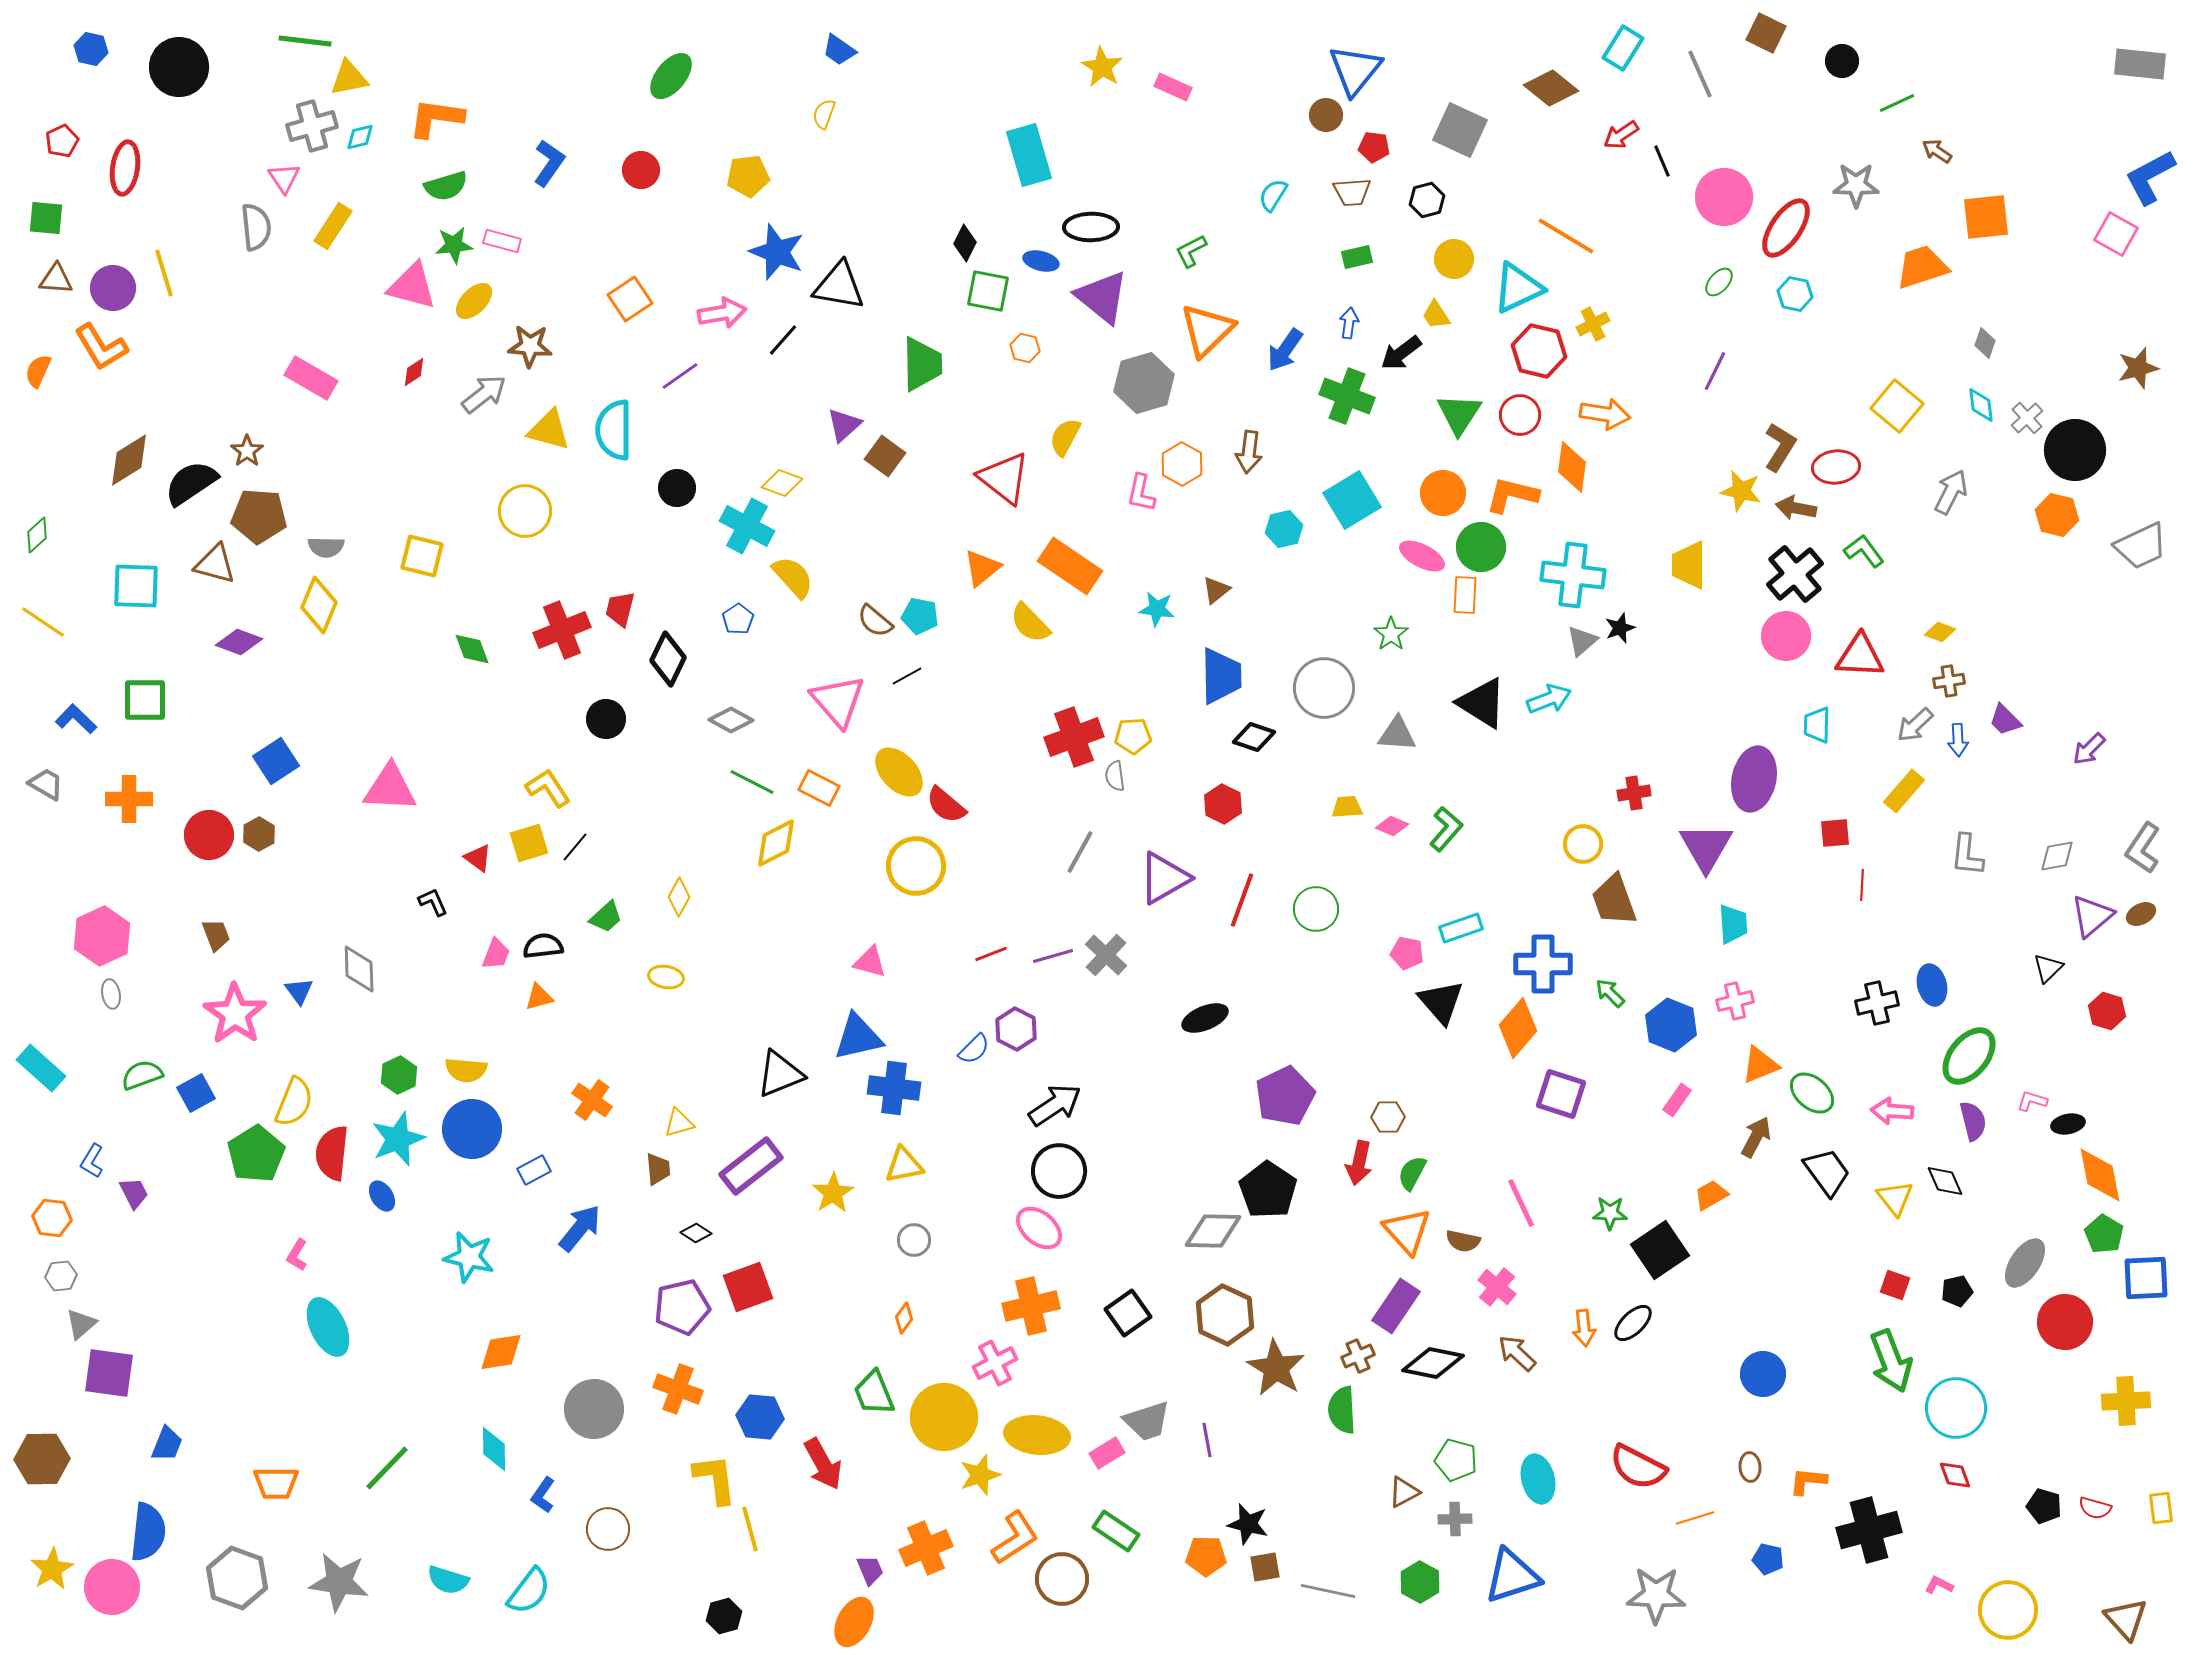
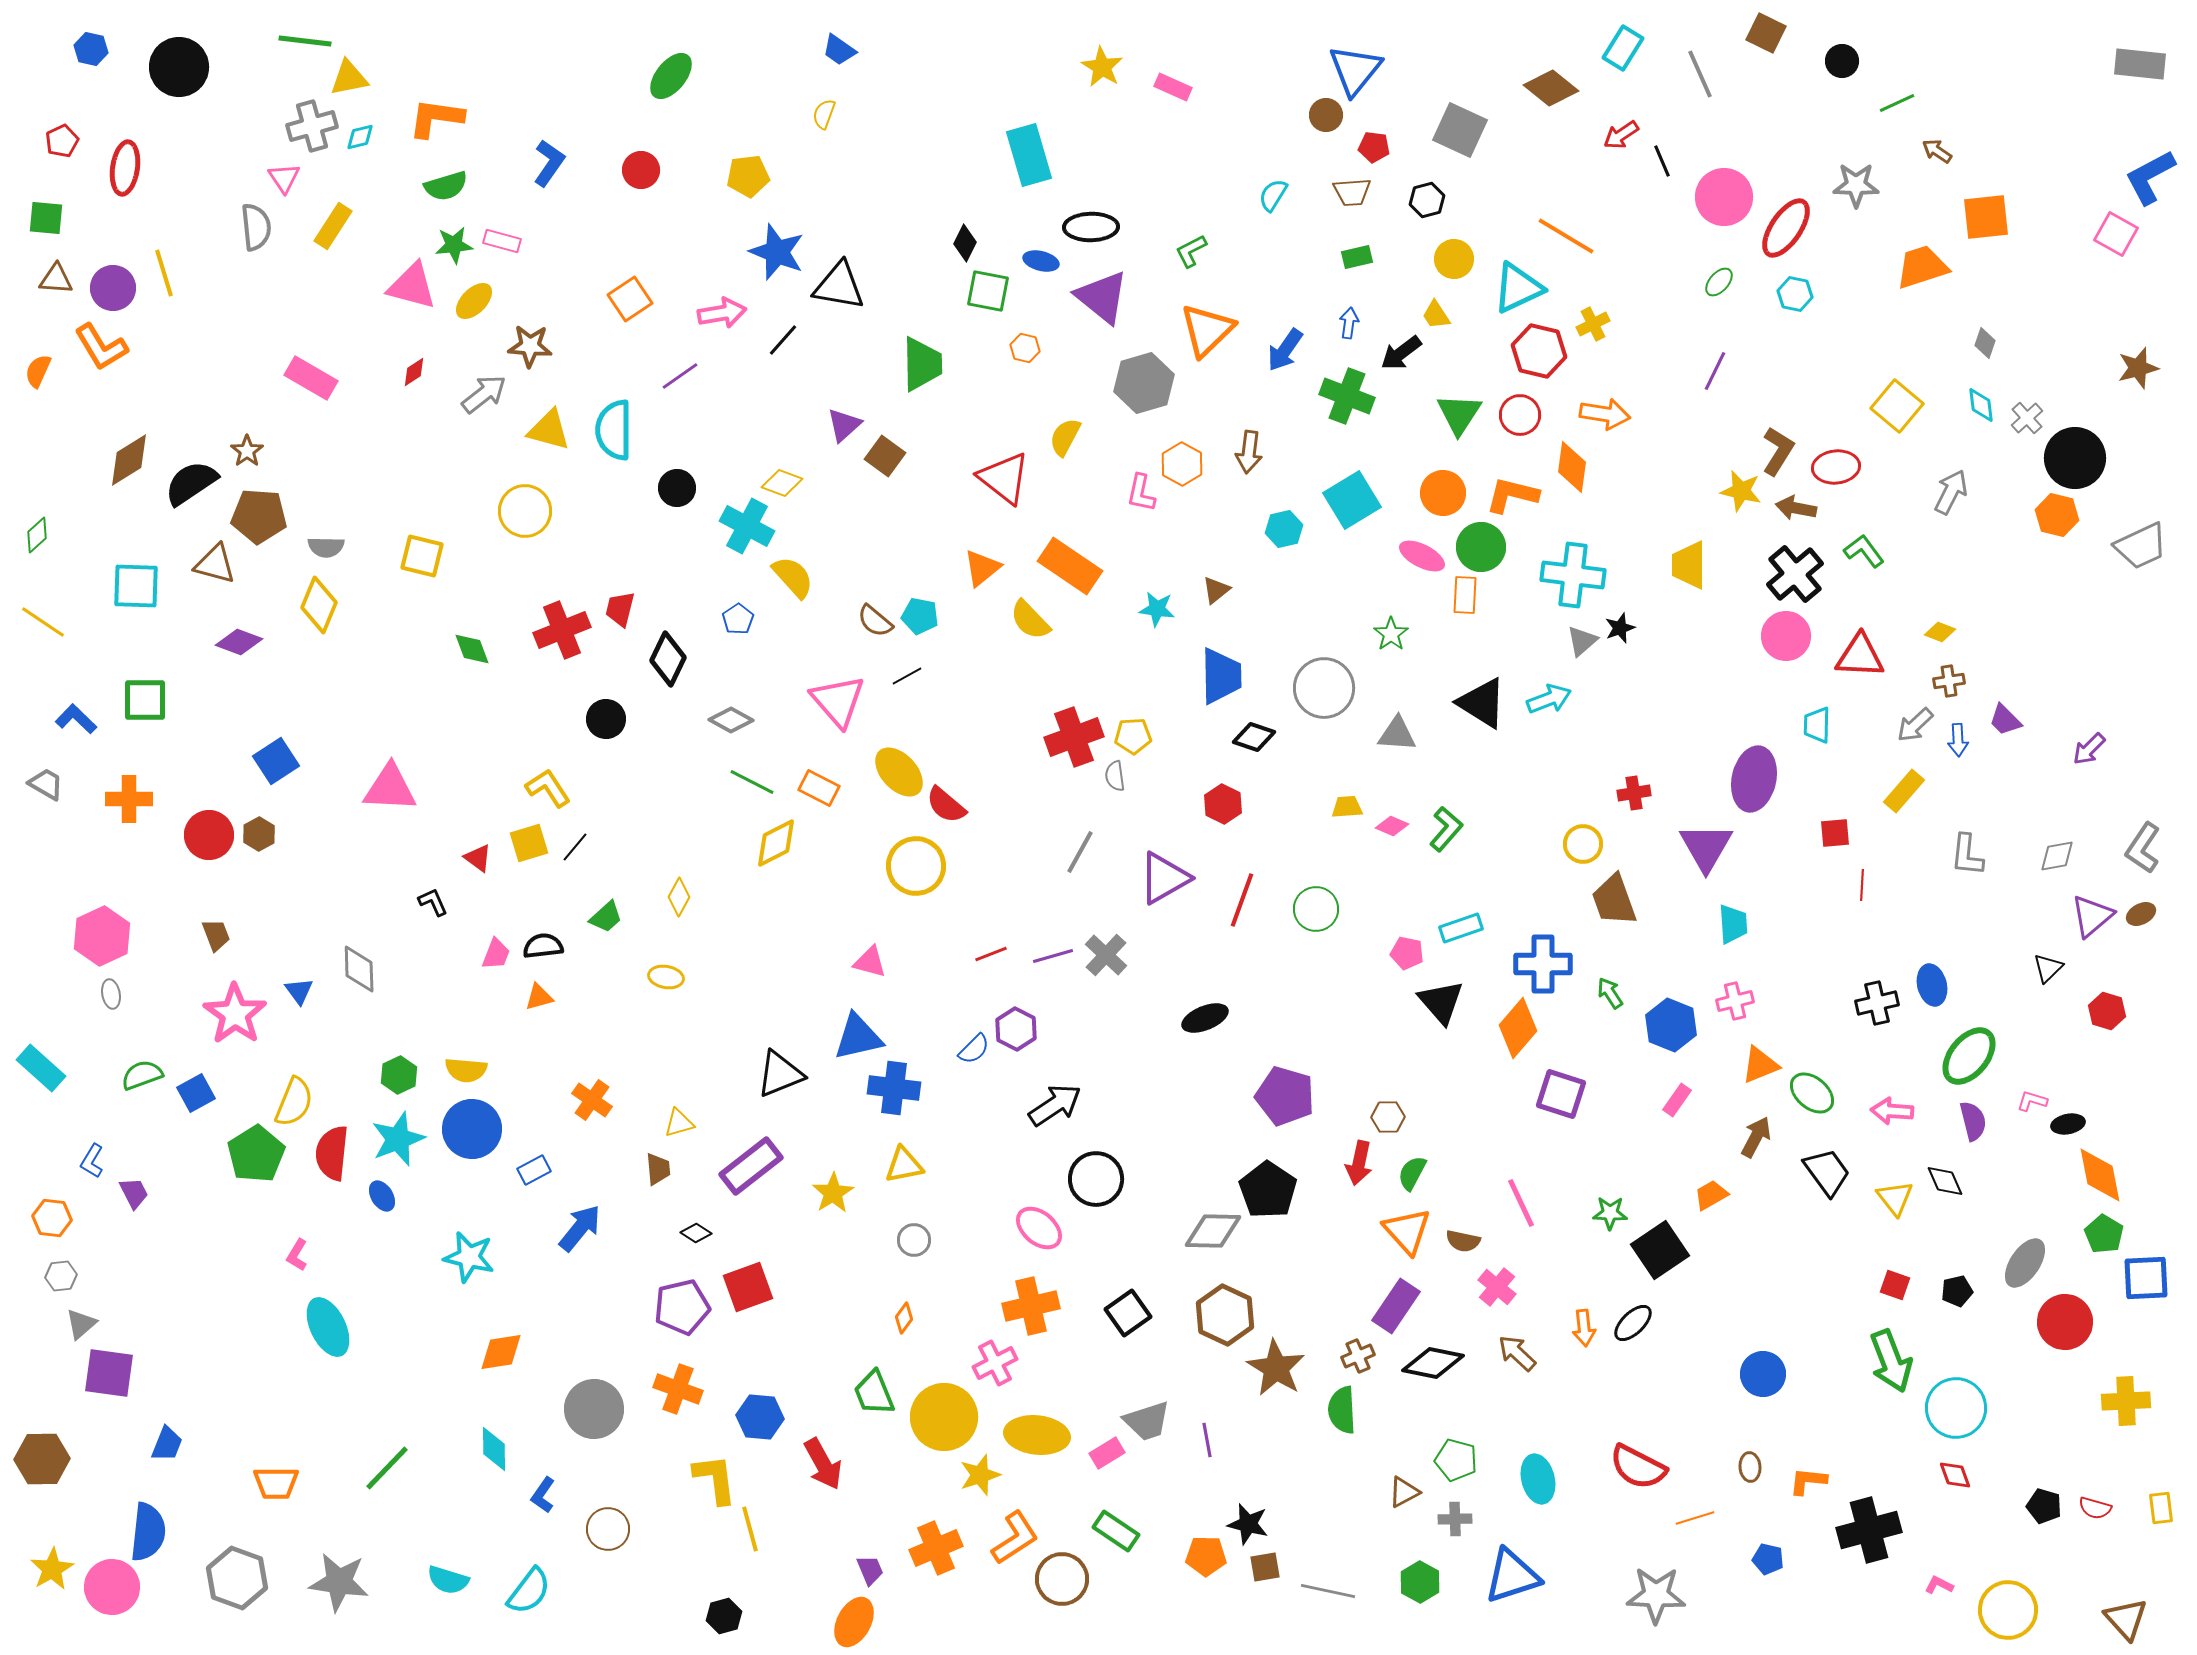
brown L-shape at (1780, 447): moved 2 px left, 4 px down
black circle at (2075, 450): moved 8 px down
yellow semicircle at (1030, 623): moved 3 px up
green arrow at (1610, 993): rotated 12 degrees clockwise
purple pentagon at (1285, 1096): rotated 30 degrees counterclockwise
black circle at (1059, 1171): moved 37 px right, 8 px down
orange cross at (926, 1548): moved 10 px right
